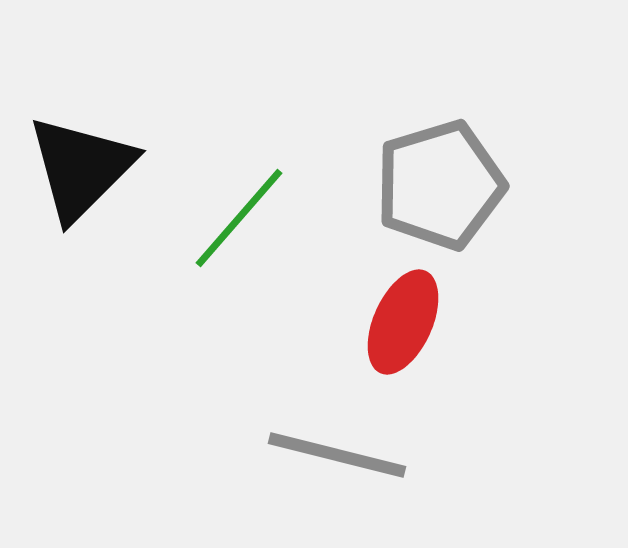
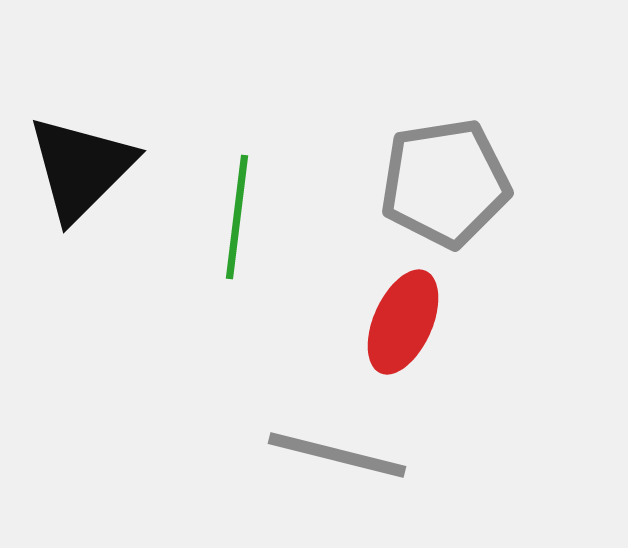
gray pentagon: moved 5 px right, 2 px up; rotated 8 degrees clockwise
green line: moved 2 px left, 1 px up; rotated 34 degrees counterclockwise
